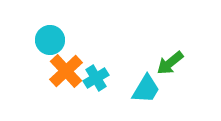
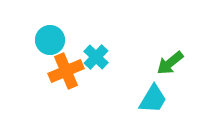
orange cross: rotated 20 degrees clockwise
cyan cross: moved 21 px up; rotated 15 degrees counterclockwise
cyan trapezoid: moved 7 px right, 10 px down
